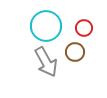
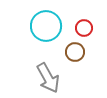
gray arrow: moved 2 px right, 16 px down
